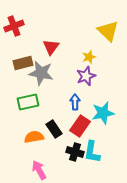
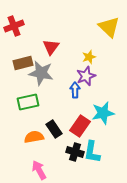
yellow triangle: moved 1 px right, 4 px up
blue arrow: moved 12 px up
